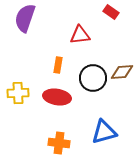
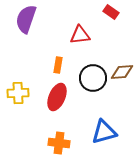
purple semicircle: moved 1 px right, 1 px down
red ellipse: rotated 76 degrees counterclockwise
